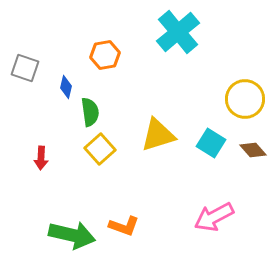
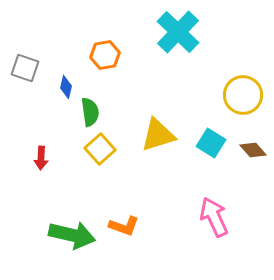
cyan cross: rotated 6 degrees counterclockwise
yellow circle: moved 2 px left, 4 px up
pink arrow: rotated 93 degrees clockwise
